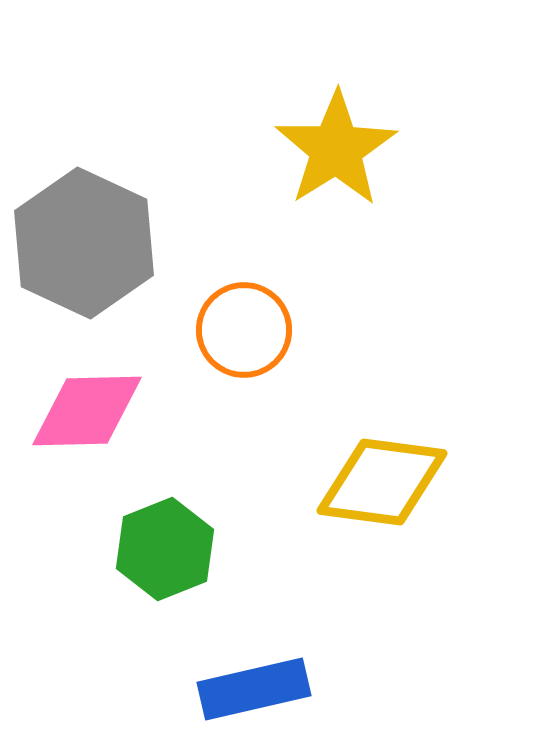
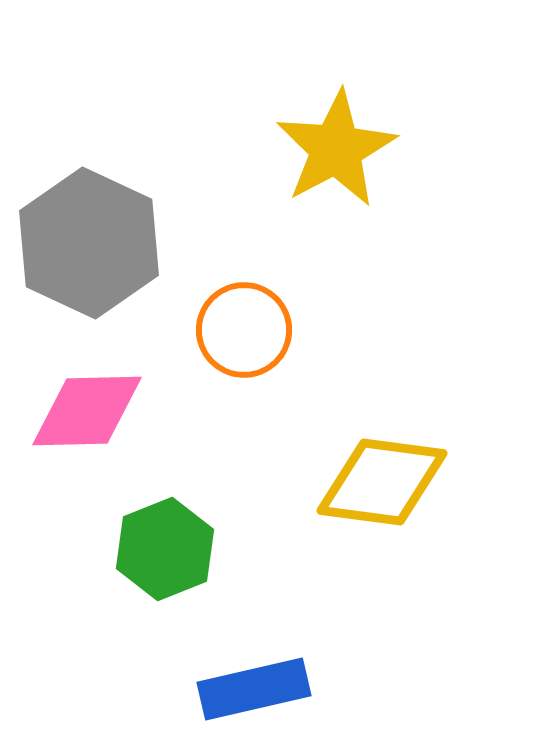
yellow star: rotated 4 degrees clockwise
gray hexagon: moved 5 px right
